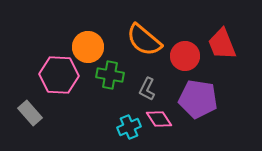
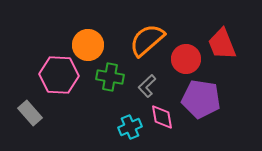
orange semicircle: moved 3 px right; rotated 99 degrees clockwise
orange circle: moved 2 px up
red circle: moved 1 px right, 3 px down
green cross: moved 2 px down
gray L-shape: moved 3 px up; rotated 20 degrees clockwise
purple pentagon: moved 3 px right
pink diamond: moved 3 px right, 2 px up; rotated 24 degrees clockwise
cyan cross: moved 1 px right
